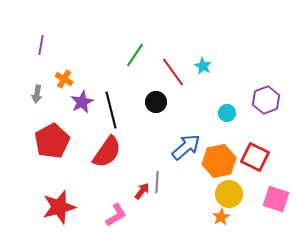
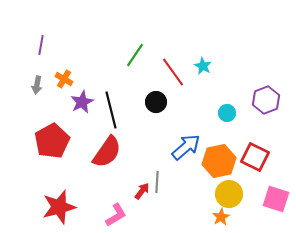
gray arrow: moved 9 px up
